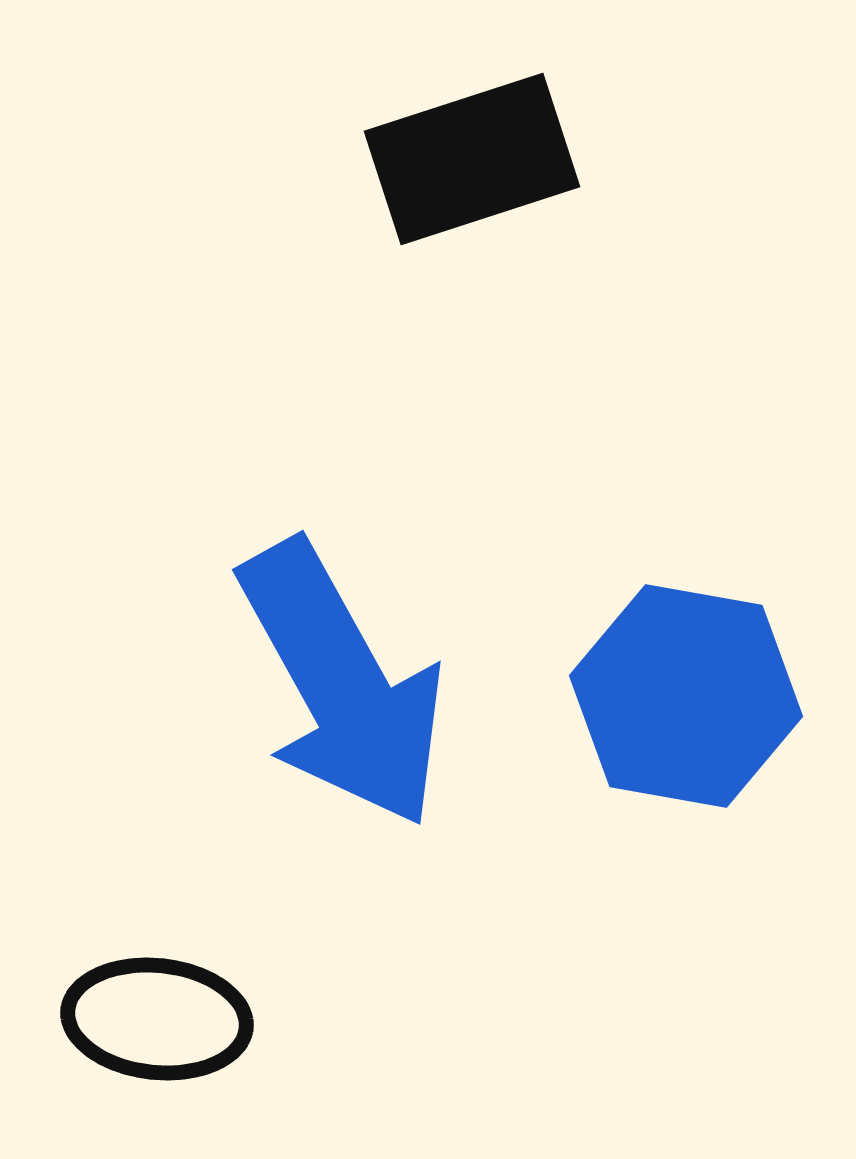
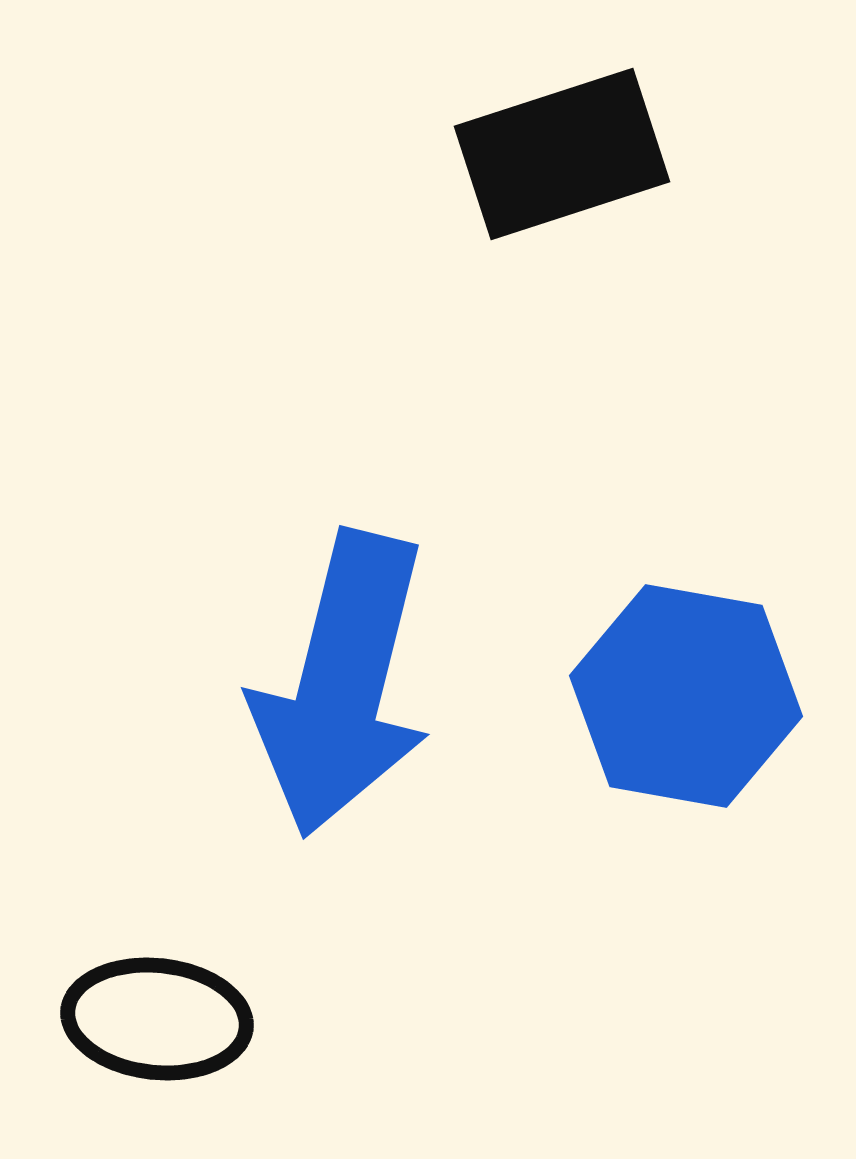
black rectangle: moved 90 px right, 5 px up
blue arrow: rotated 43 degrees clockwise
